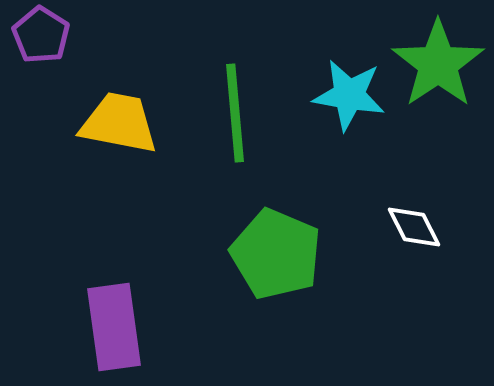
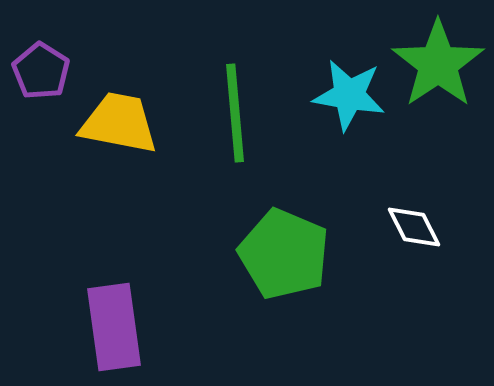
purple pentagon: moved 36 px down
green pentagon: moved 8 px right
